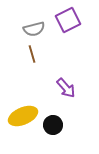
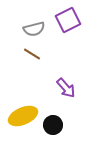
brown line: rotated 42 degrees counterclockwise
